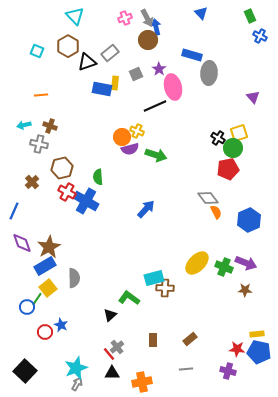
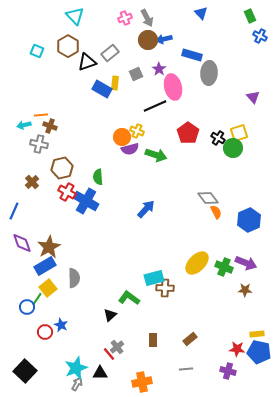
blue arrow at (156, 27): moved 8 px right, 12 px down; rotated 91 degrees counterclockwise
blue rectangle at (102, 89): rotated 18 degrees clockwise
orange line at (41, 95): moved 20 px down
red pentagon at (228, 169): moved 40 px left, 36 px up; rotated 25 degrees counterclockwise
black triangle at (112, 373): moved 12 px left
